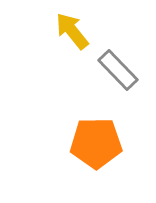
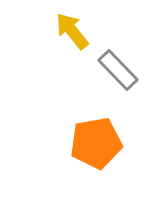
orange pentagon: rotated 9 degrees counterclockwise
